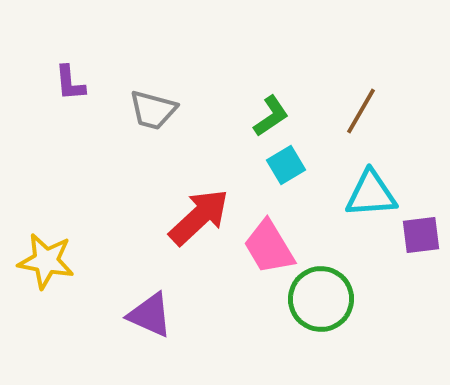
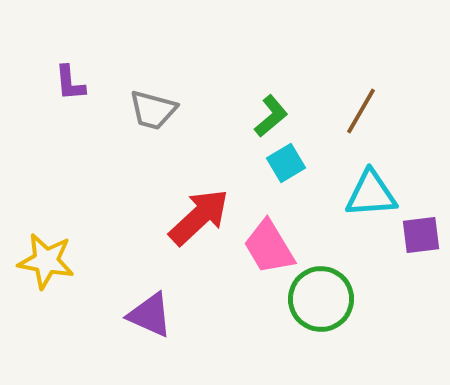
green L-shape: rotated 6 degrees counterclockwise
cyan square: moved 2 px up
